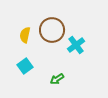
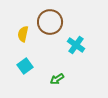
brown circle: moved 2 px left, 8 px up
yellow semicircle: moved 2 px left, 1 px up
cyan cross: rotated 18 degrees counterclockwise
